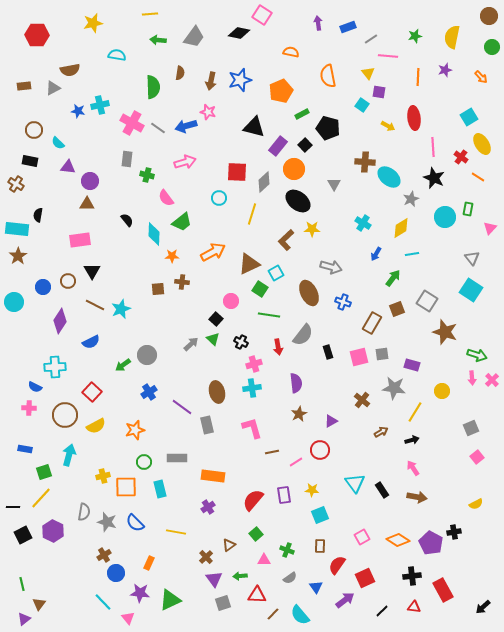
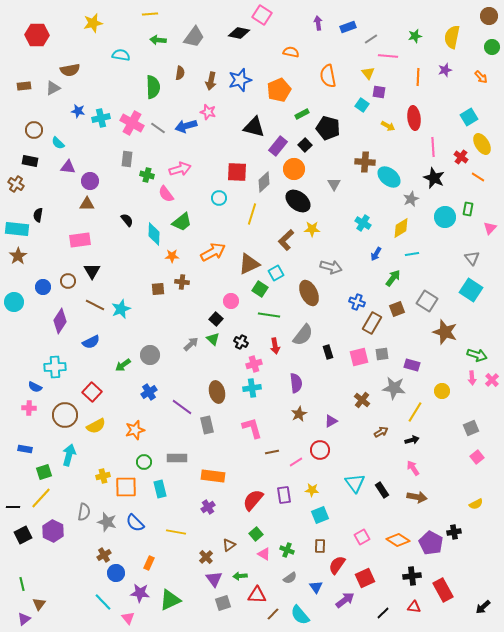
cyan semicircle at (117, 55): moved 4 px right
orange pentagon at (281, 91): moved 2 px left, 1 px up
cyan cross at (100, 105): moved 1 px right, 13 px down
pink arrow at (185, 162): moved 5 px left, 7 px down
pink semicircle at (166, 198): moved 4 px up
blue cross at (343, 302): moved 14 px right
red arrow at (278, 347): moved 3 px left, 1 px up
gray circle at (147, 355): moved 3 px right
pink triangle at (264, 560): moved 6 px up; rotated 32 degrees clockwise
black line at (382, 611): moved 1 px right, 2 px down
